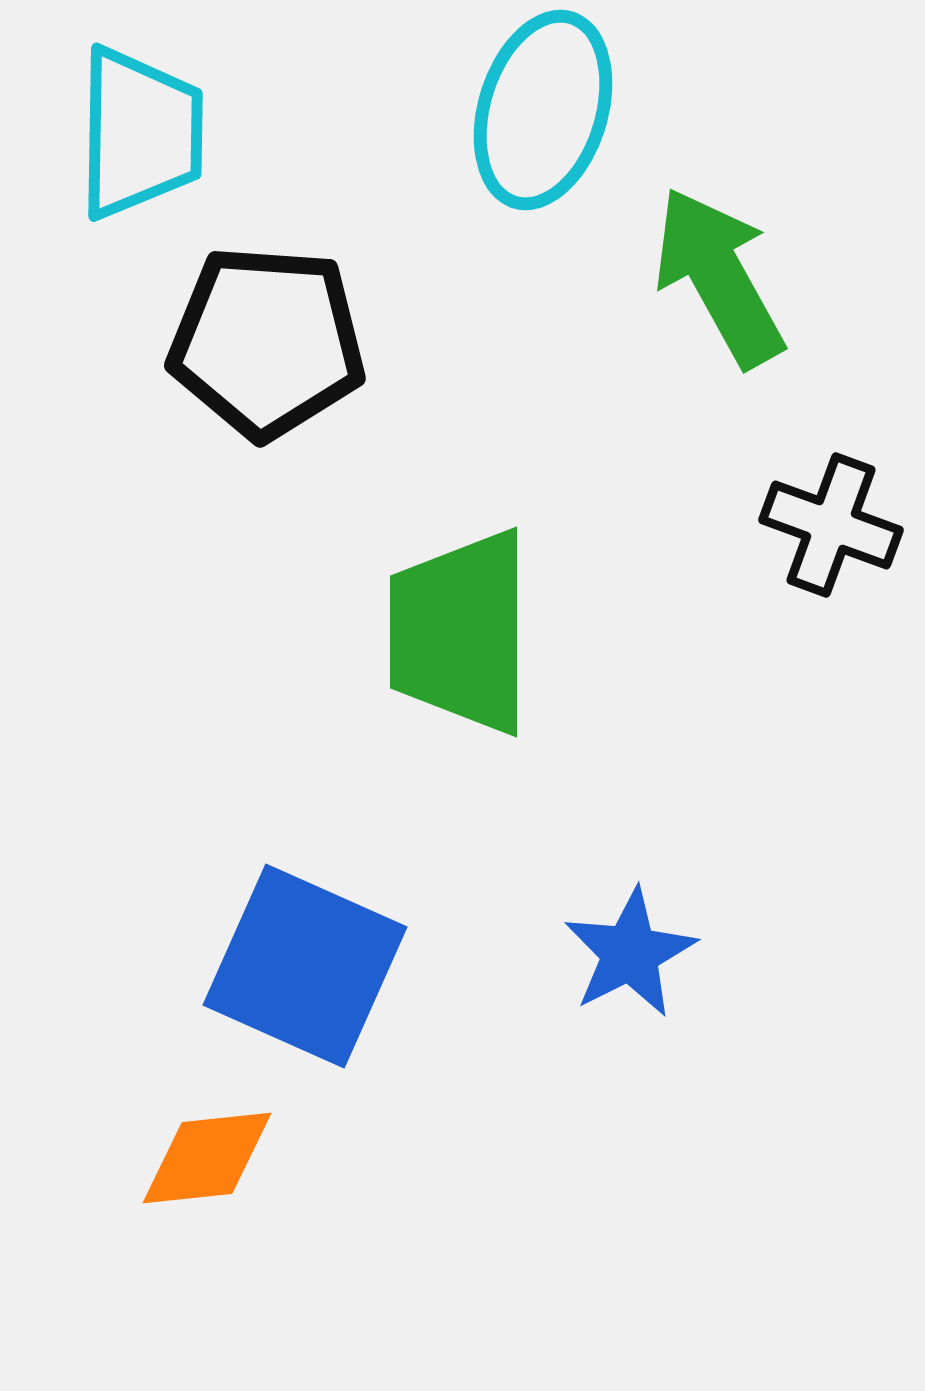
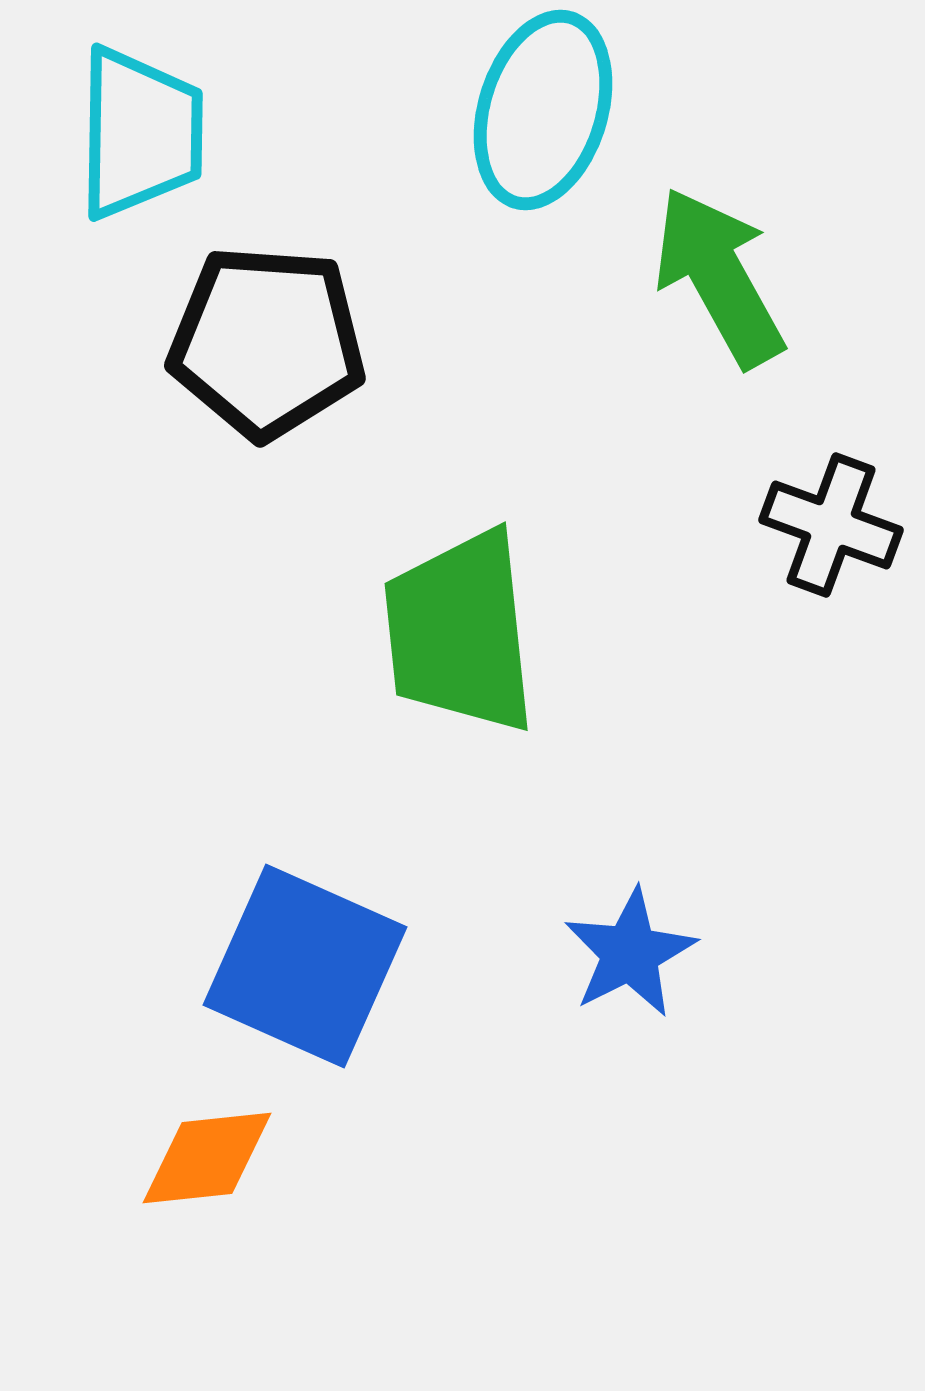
green trapezoid: rotated 6 degrees counterclockwise
